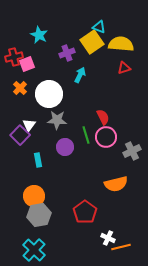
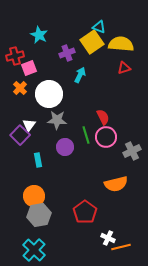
red cross: moved 1 px right, 1 px up
pink square: moved 2 px right, 4 px down
